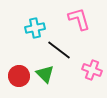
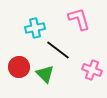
black line: moved 1 px left
red circle: moved 9 px up
